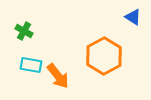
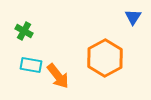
blue triangle: rotated 30 degrees clockwise
orange hexagon: moved 1 px right, 2 px down
